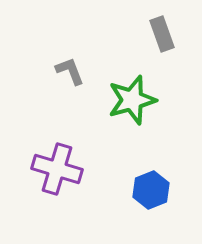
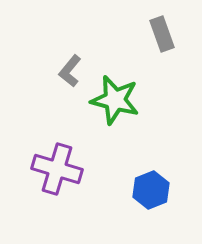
gray L-shape: rotated 120 degrees counterclockwise
green star: moved 17 px left; rotated 30 degrees clockwise
